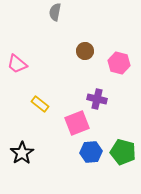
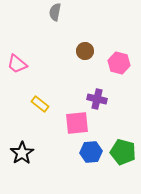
pink square: rotated 15 degrees clockwise
